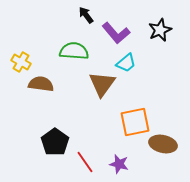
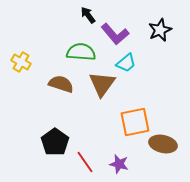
black arrow: moved 2 px right
purple L-shape: moved 1 px left, 1 px down
green semicircle: moved 7 px right, 1 px down
brown semicircle: moved 20 px right; rotated 10 degrees clockwise
